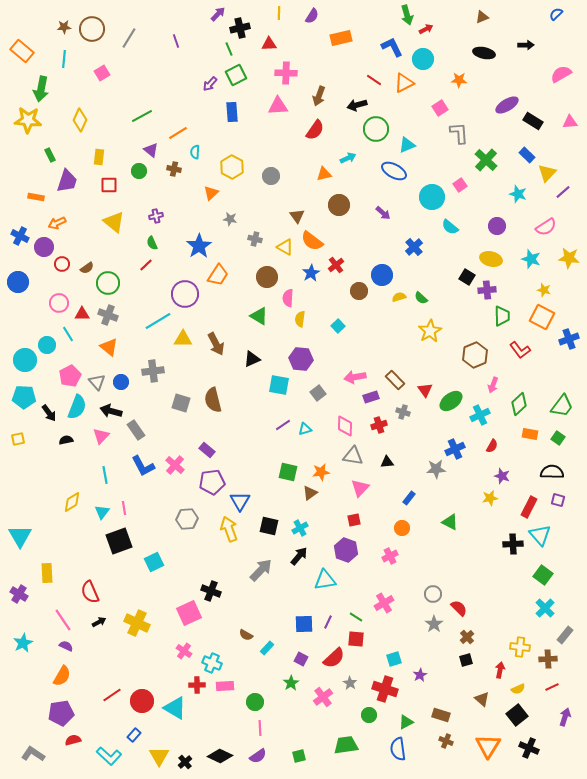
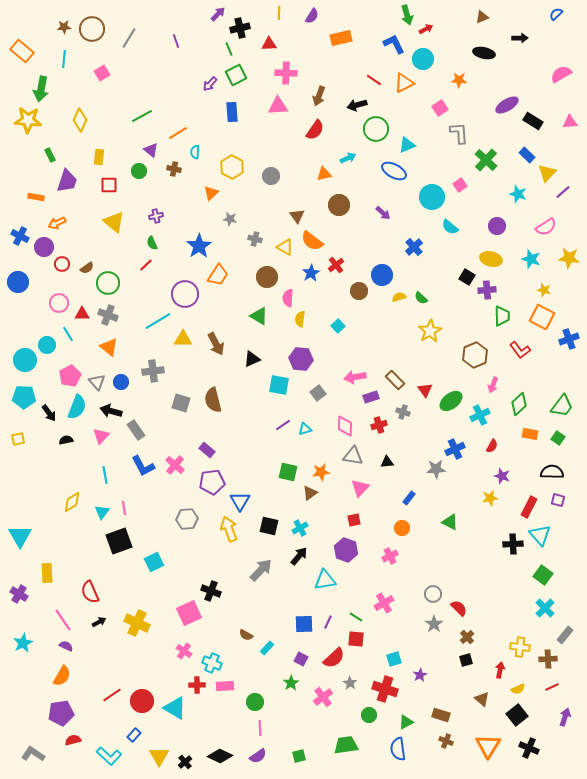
black arrow at (526, 45): moved 6 px left, 7 px up
blue L-shape at (392, 47): moved 2 px right, 3 px up
